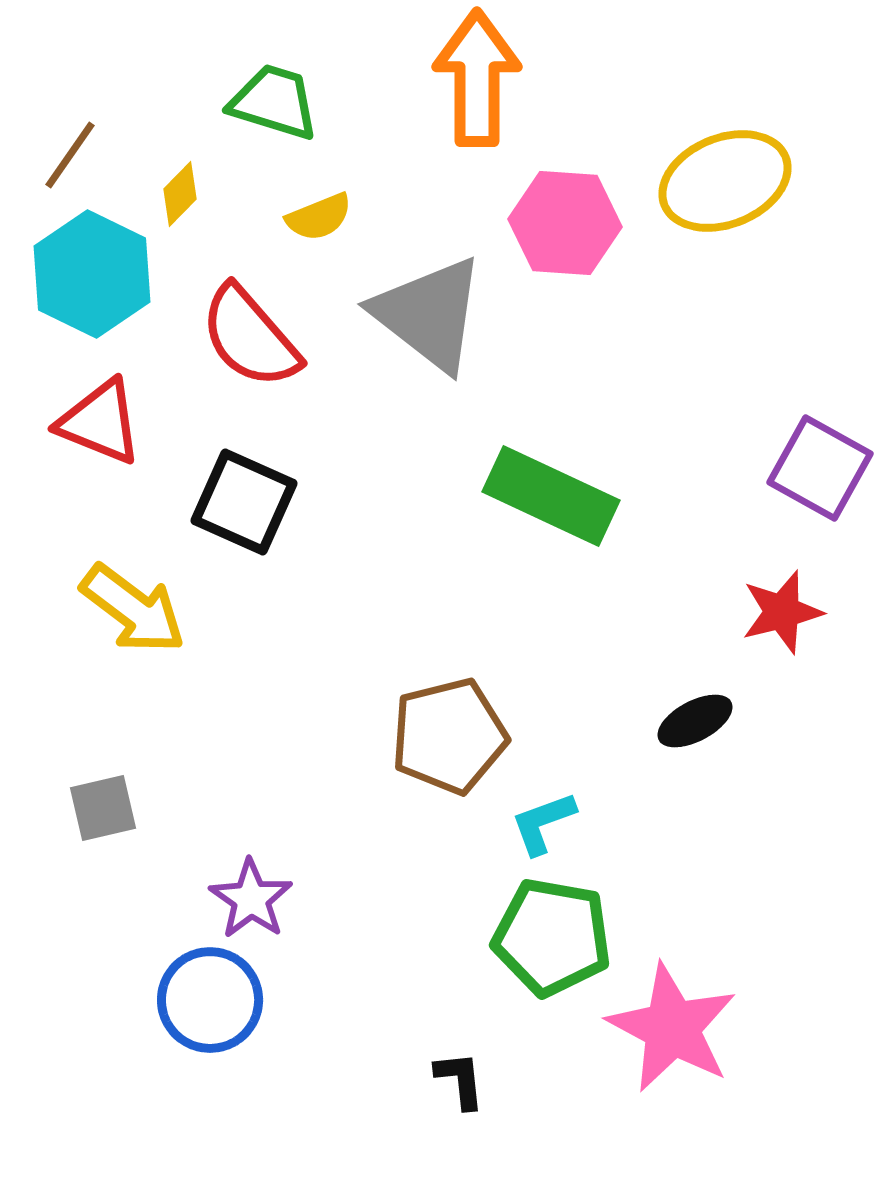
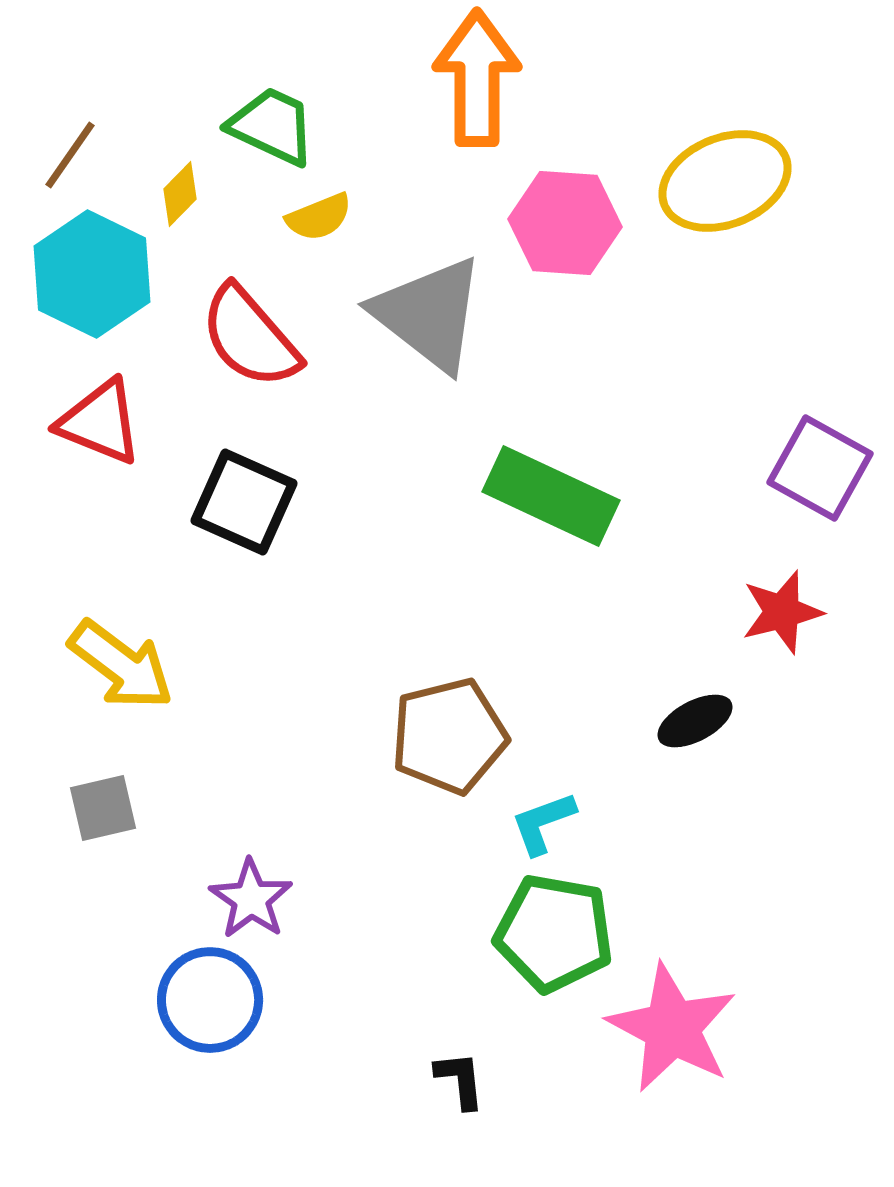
green trapezoid: moved 2 px left, 24 px down; rotated 8 degrees clockwise
yellow arrow: moved 12 px left, 56 px down
green pentagon: moved 2 px right, 4 px up
